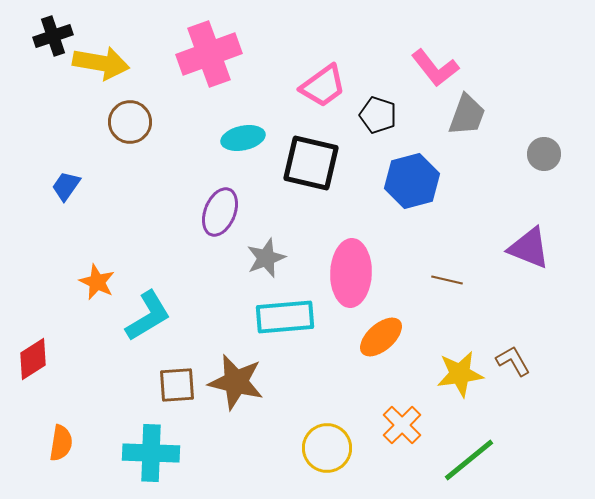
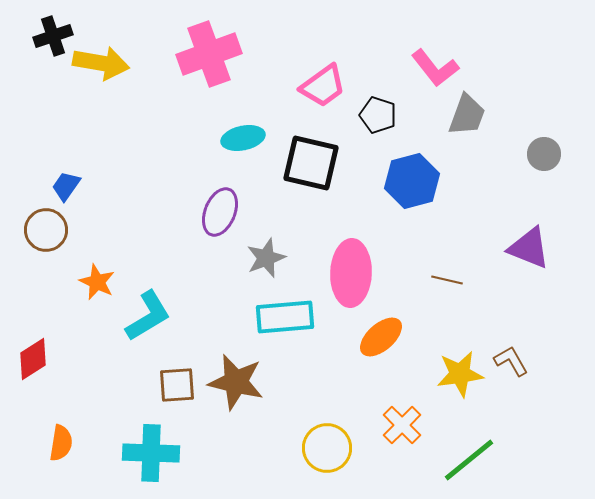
brown circle: moved 84 px left, 108 px down
brown L-shape: moved 2 px left
